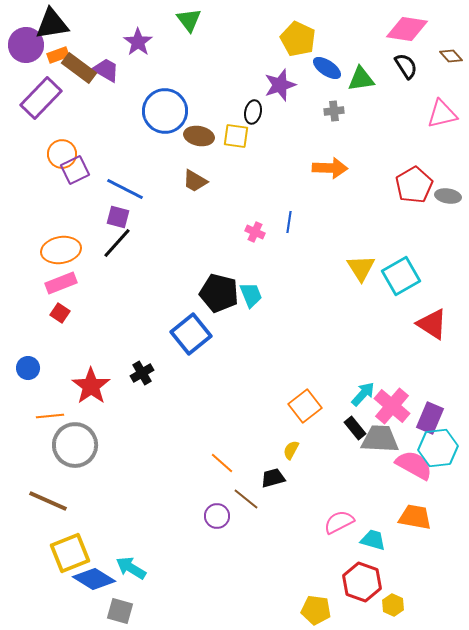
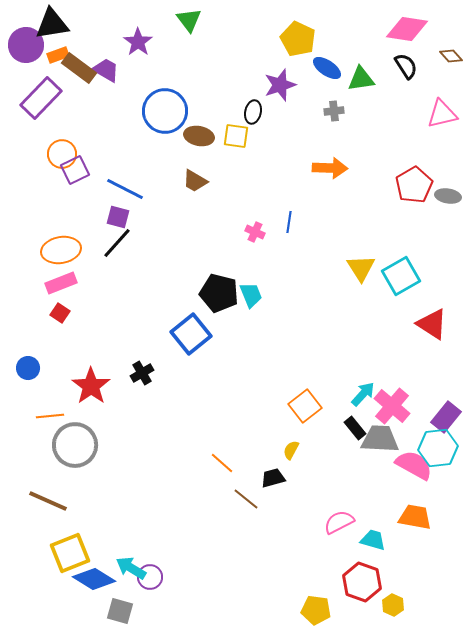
purple rectangle at (430, 418): moved 16 px right, 1 px up; rotated 16 degrees clockwise
purple circle at (217, 516): moved 67 px left, 61 px down
